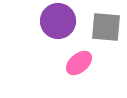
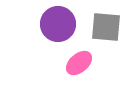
purple circle: moved 3 px down
